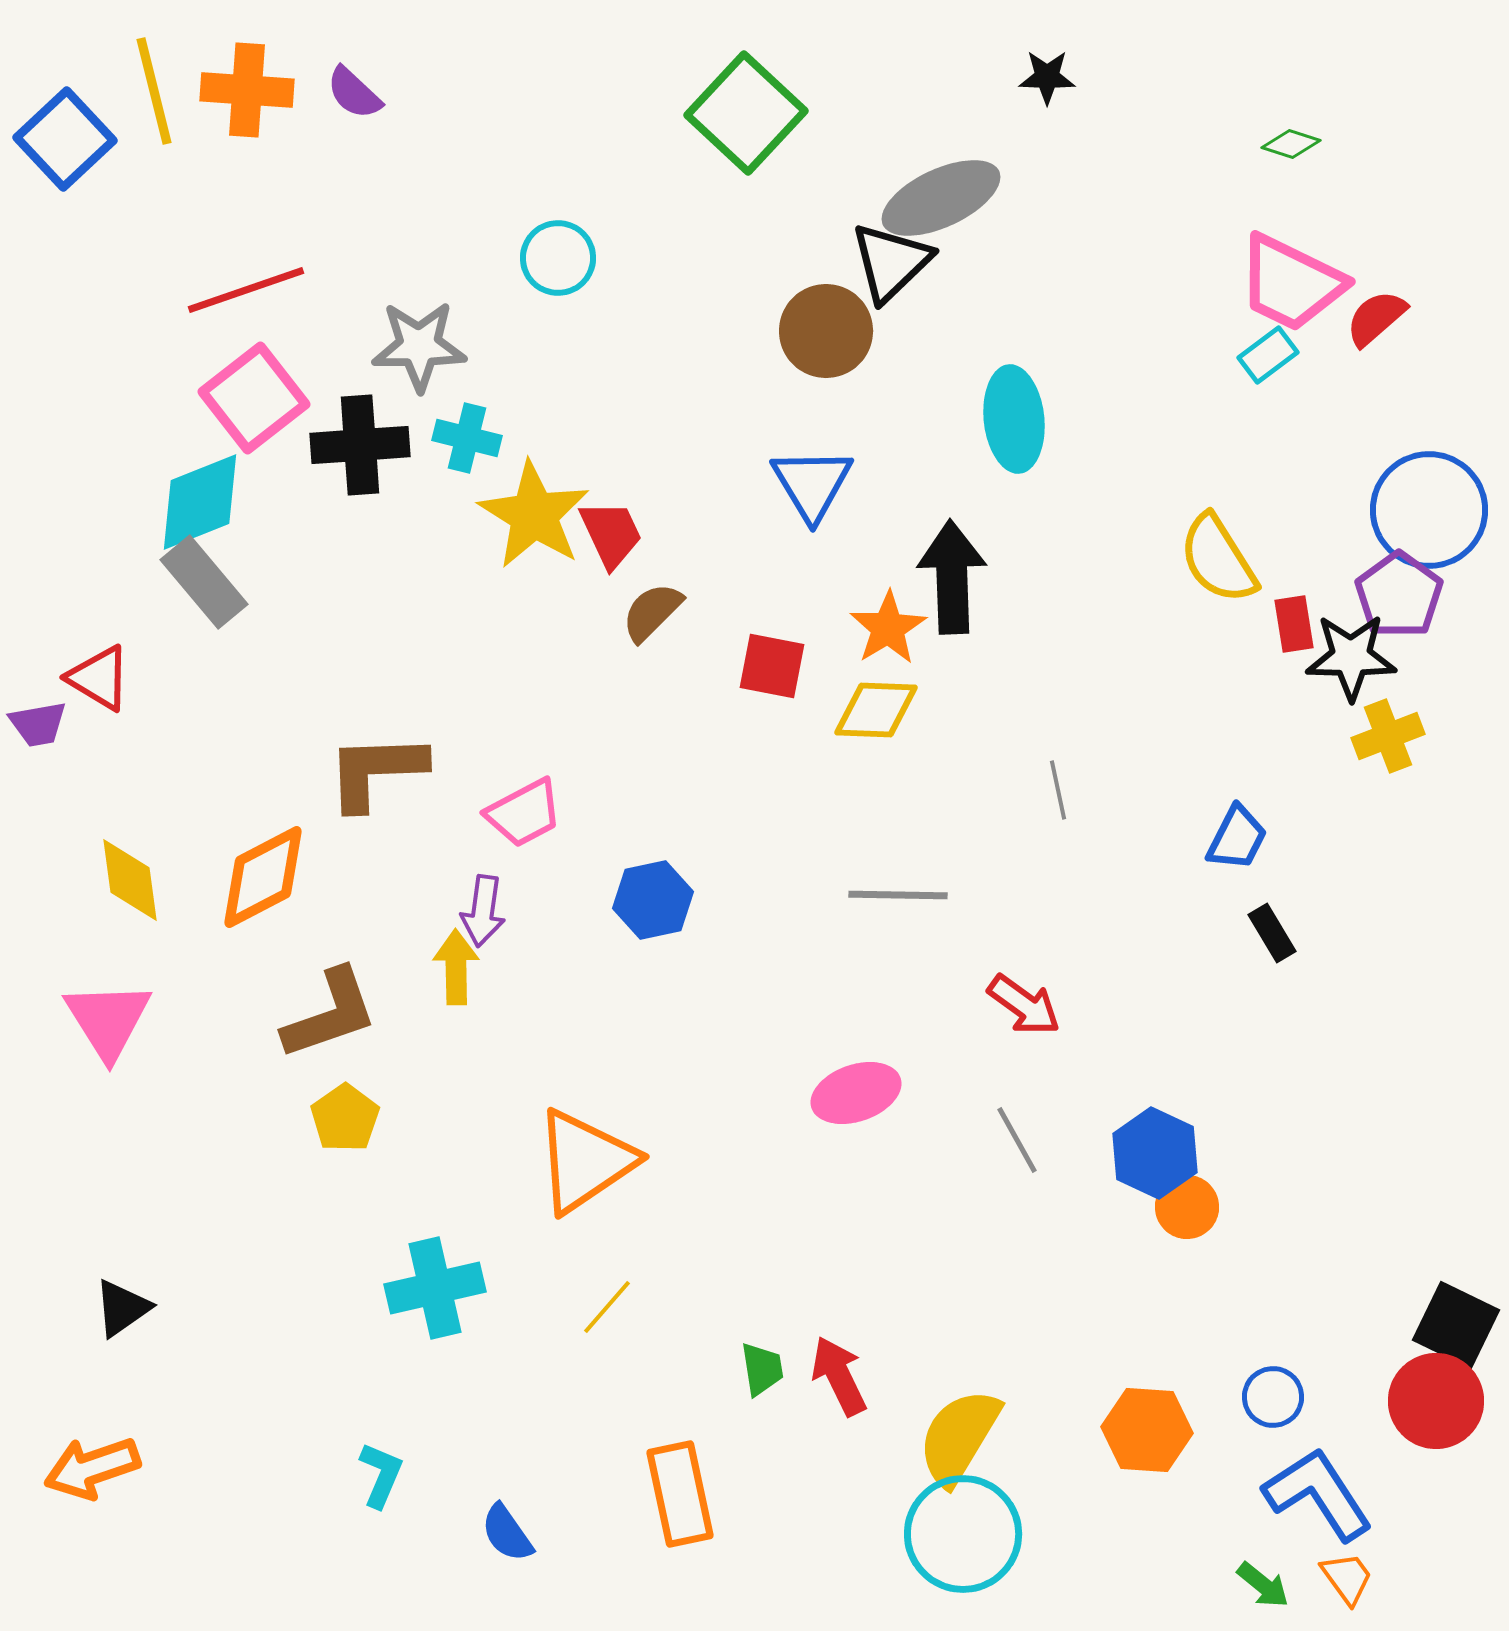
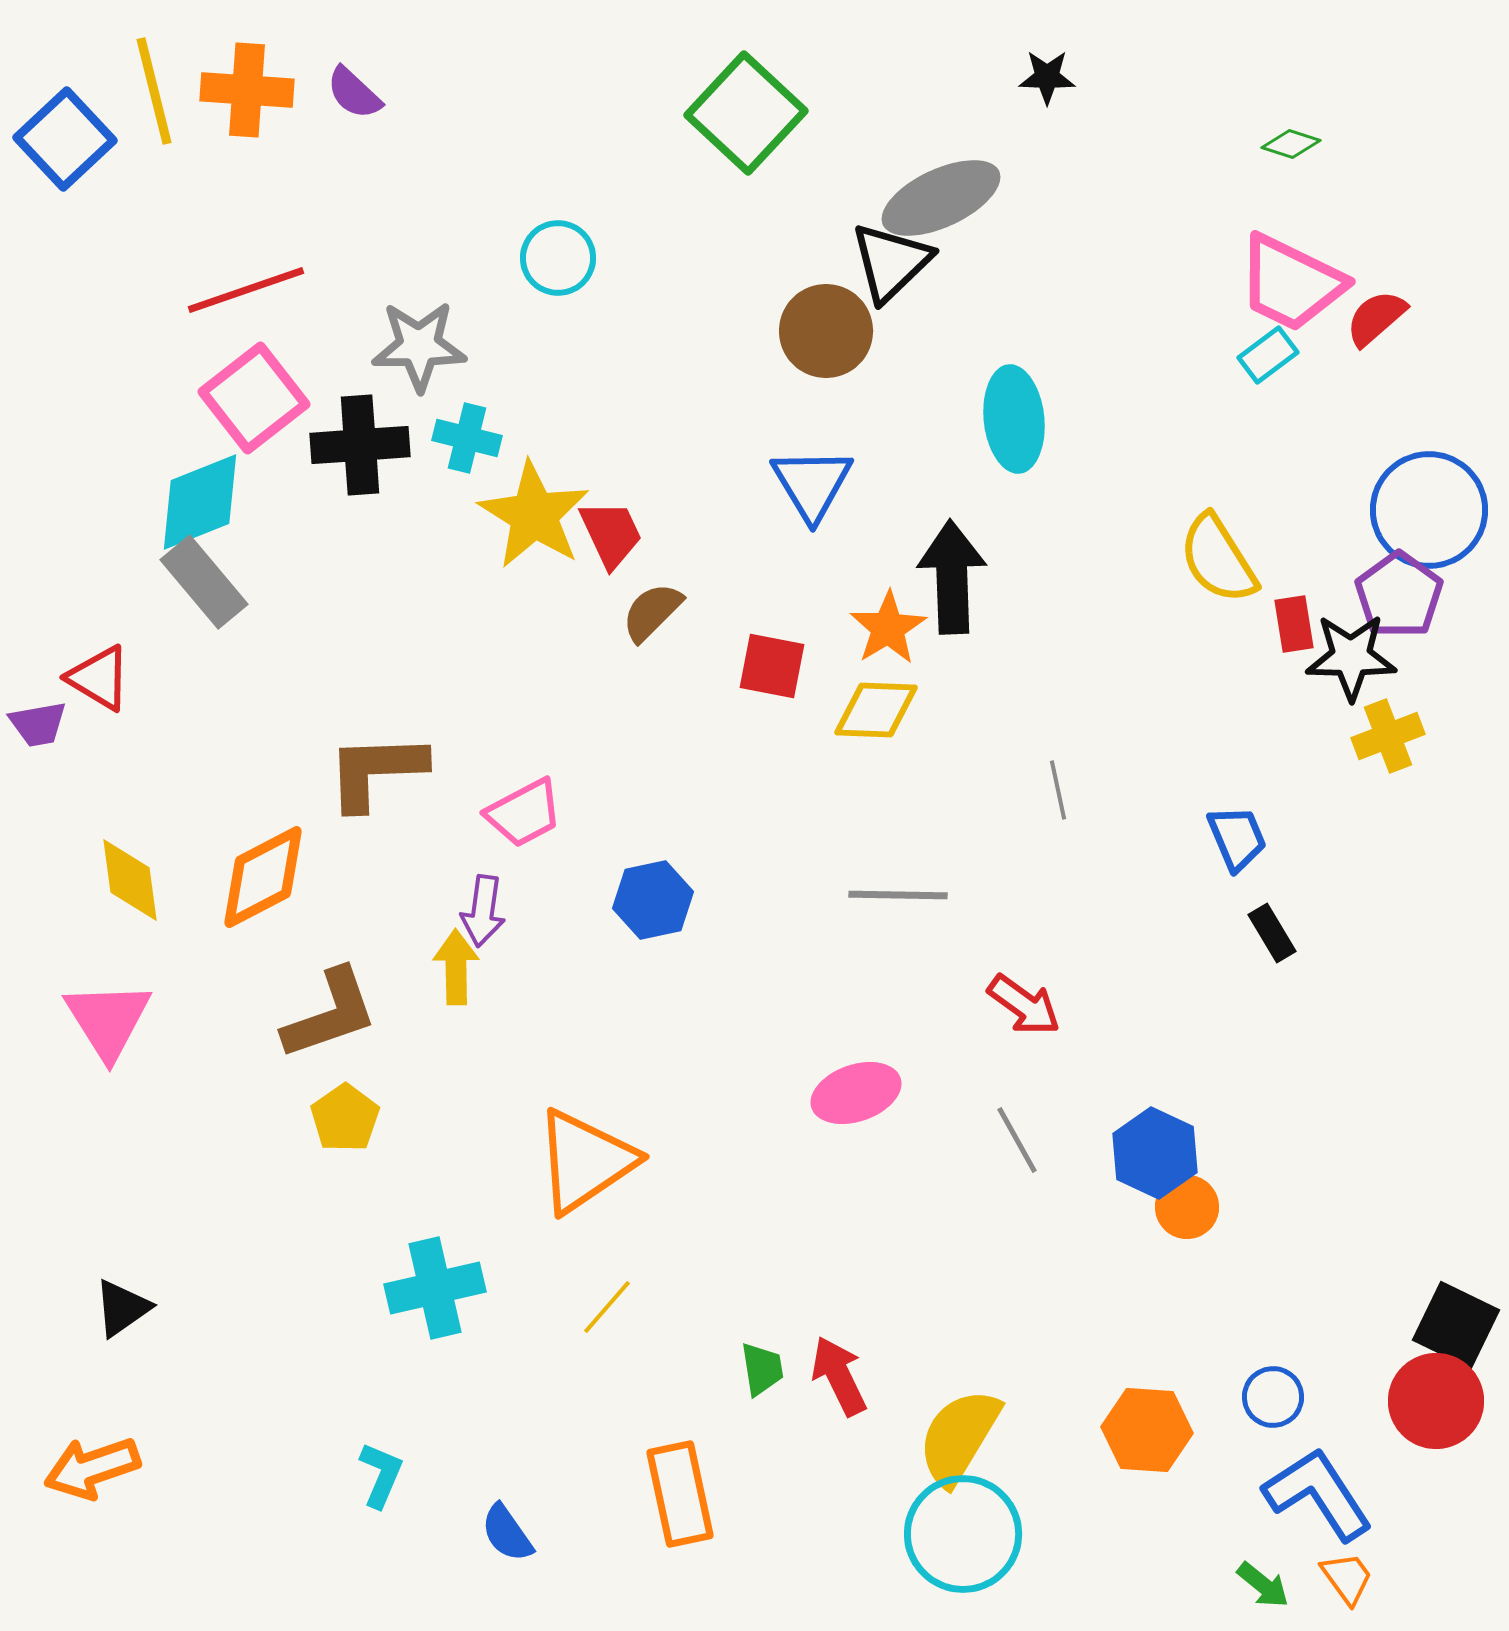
blue trapezoid at (1237, 838): rotated 50 degrees counterclockwise
